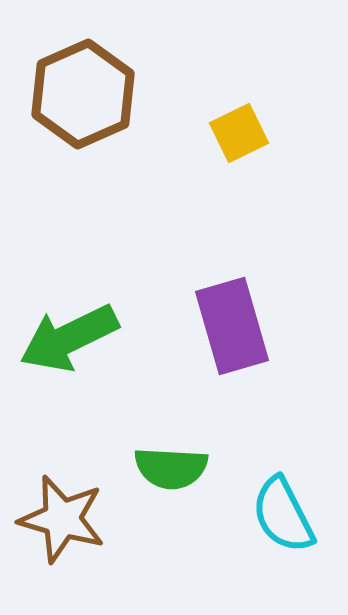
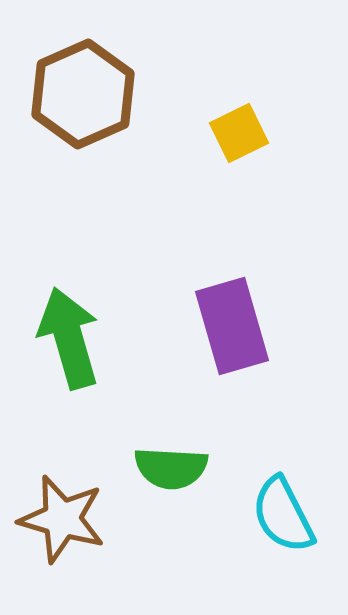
green arrow: rotated 100 degrees clockwise
